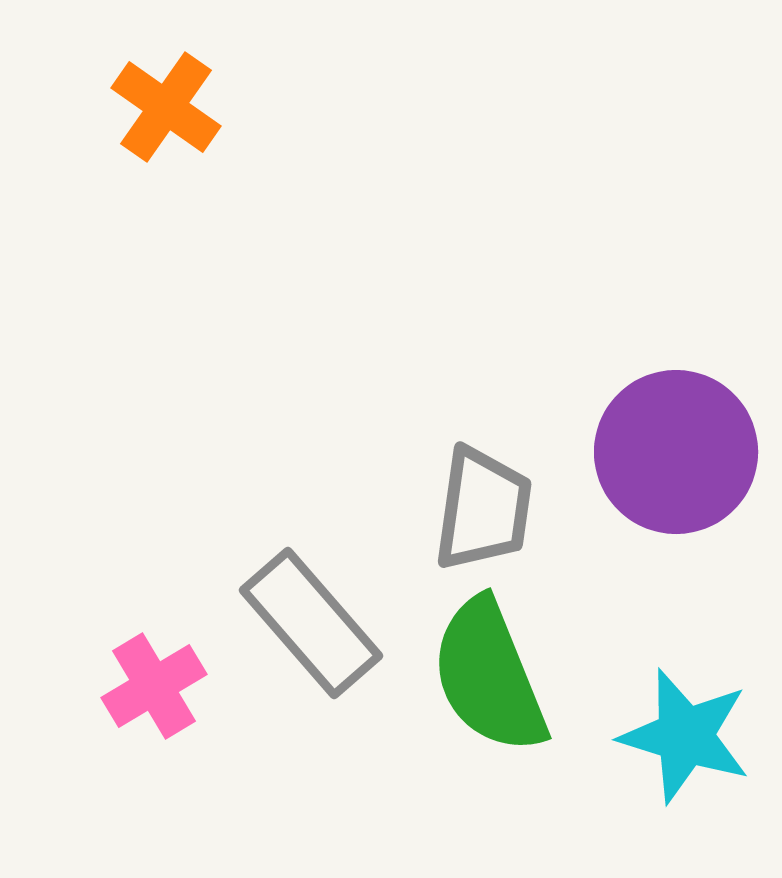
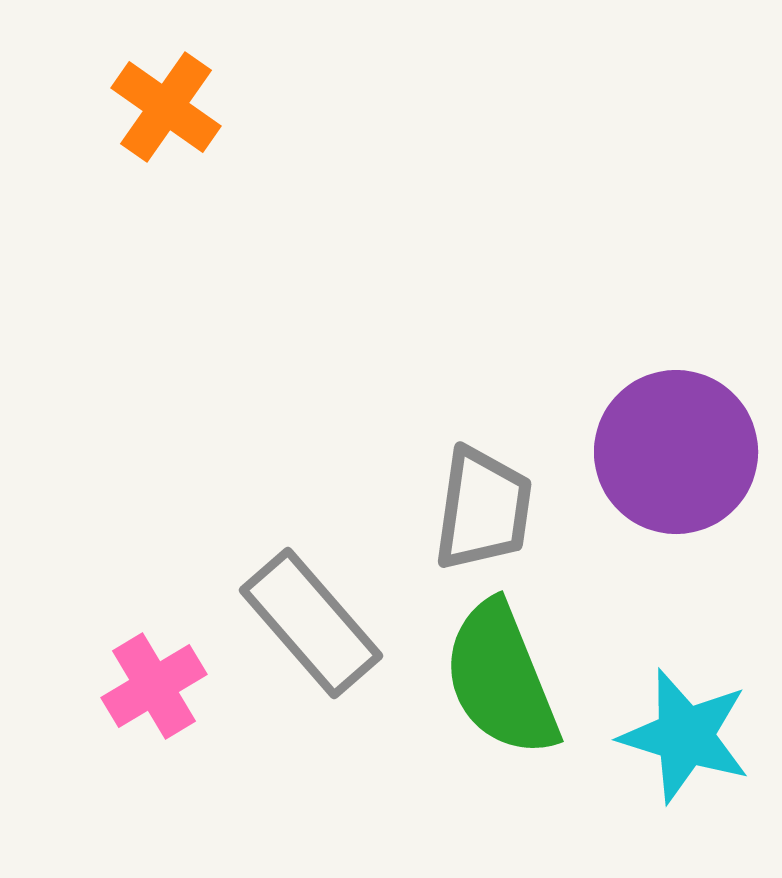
green semicircle: moved 12 px right, 3 px down
